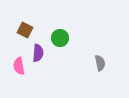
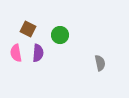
brown square: moved 3 px right, 1 px up
green circle: moved 3 px up
pink semicircle: moved 3 px left, 13 px up
